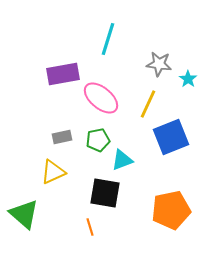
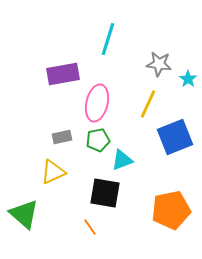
pink ellipse: moved 4 px left, 5 px down; rotated 63 degrees clockwise
blue square: moved 4 px right
orange line: rotated 18 degrees counterclockwise
